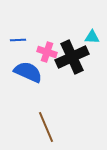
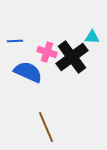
blue line: moved 3 px left, 1 px down
black cross: rotated 12 degrees counterclockwise
